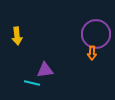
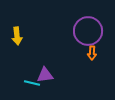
purple circle: moved 8 px left, 3 px up
purple triangle: moved 5 px down
